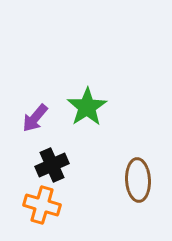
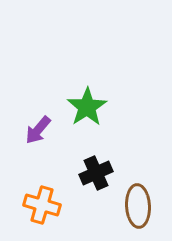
purple arrow: moved 3 px right, 12 px down
black cross: moved 44 px right, 8 px down
brown ellipse: moved 26 px down
